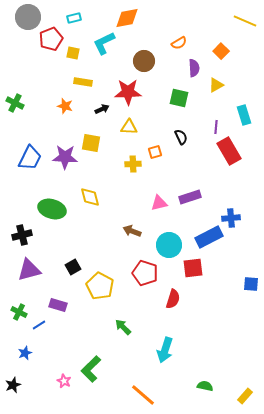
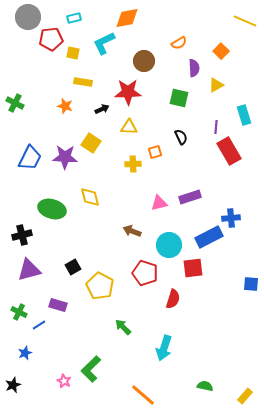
red pentagon at (51, 39): rotated 15 degrees clockwise
yellow square at (91, 143): rotated 24 degrees clockwise
cyan arrow at (165, 350): moved 1 px left, 2 px up
